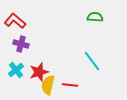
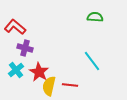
red L-shape: moved 6 px down
purple cross: moved 4 px right, 4 px down
red star: rotated 24 degrees counterclockwise
yellow semicircle: moved 1 px right, 1 px down
